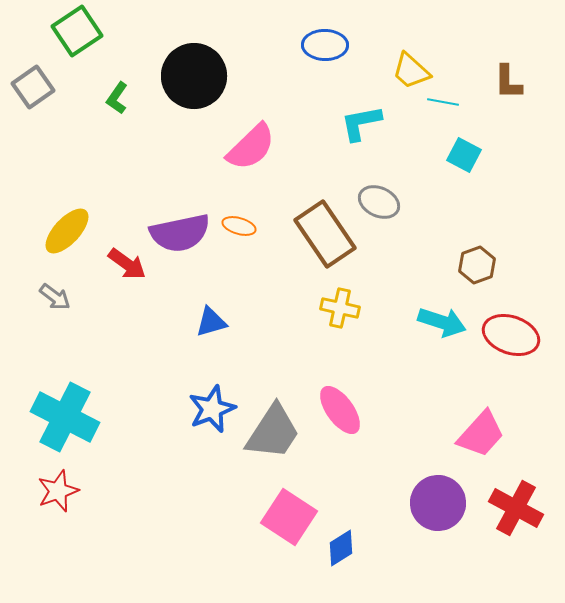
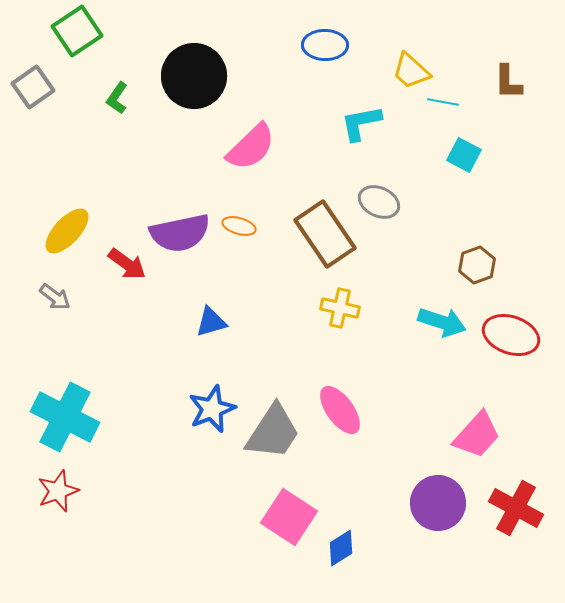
pink trapezoid: moved 4 px left, 1 px down
